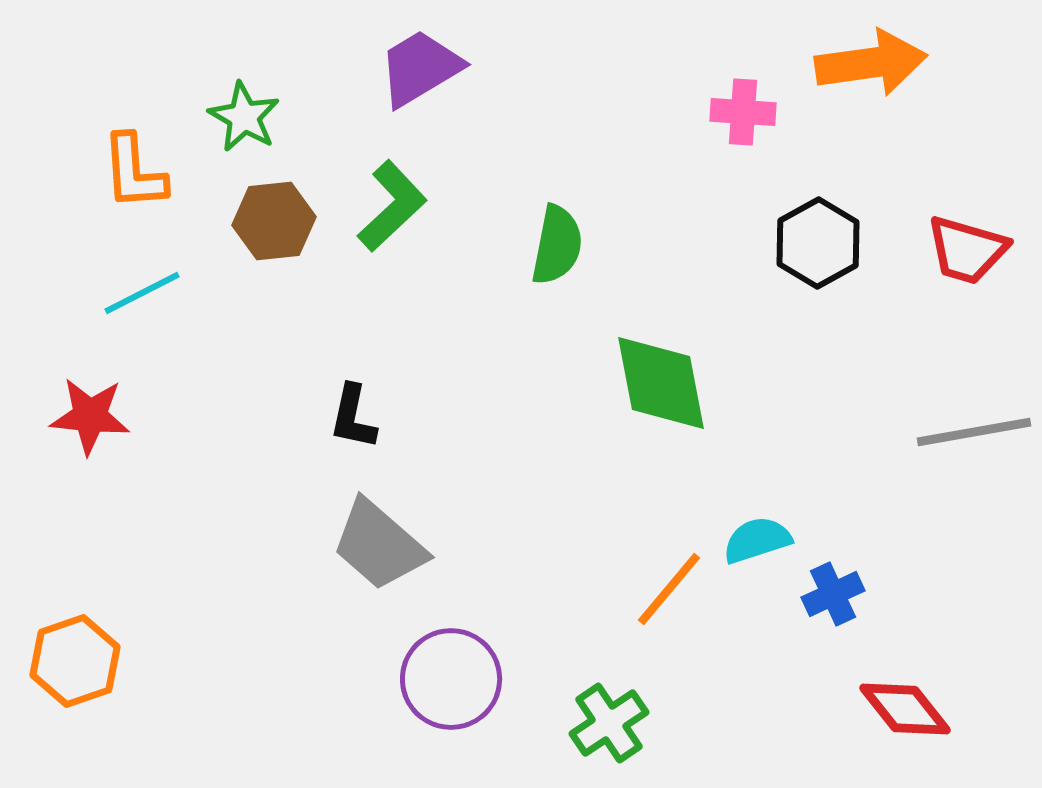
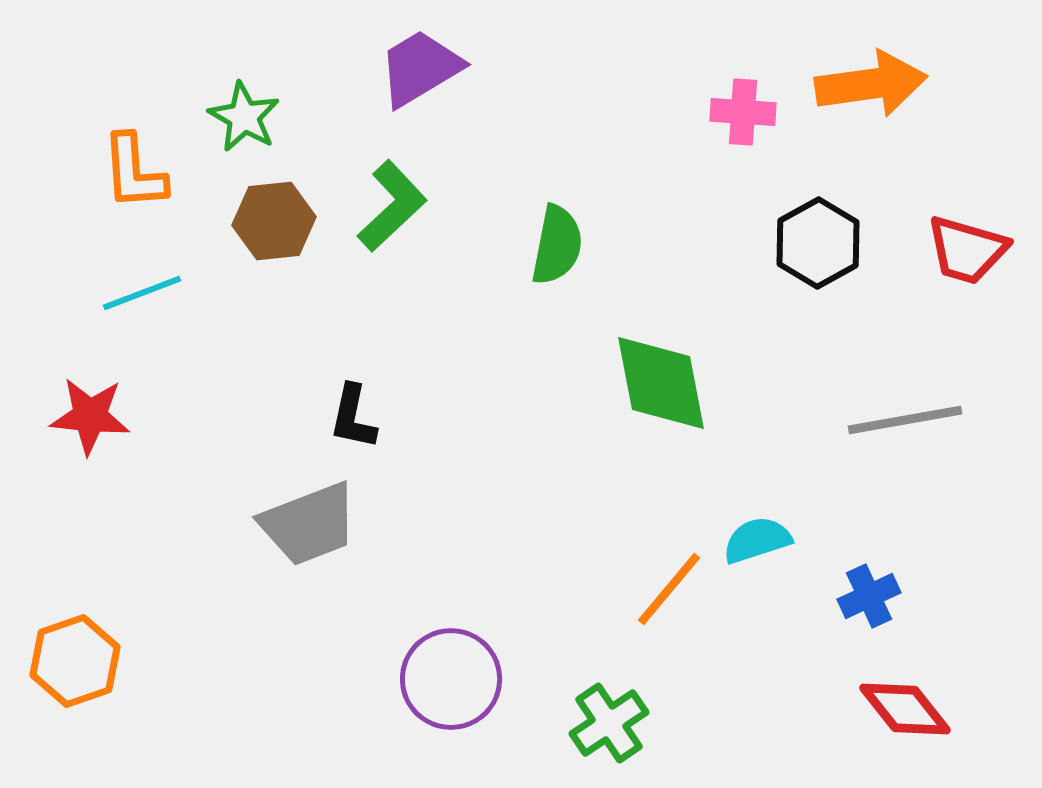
orange arrow: moved 21 px down
cyan line: rotated 6 degrees clockwise
gray line: moved 69 px left, 12 px up
gray trapezoid: moved 70 px left, 21 px up; rotated 62 degrees counterclockwise
blue cross: moved 36 px right, 2 px down
